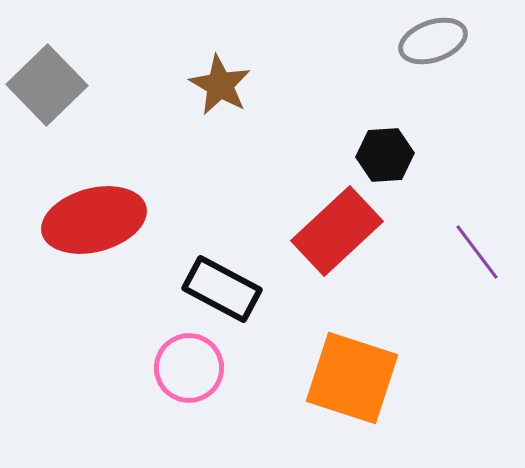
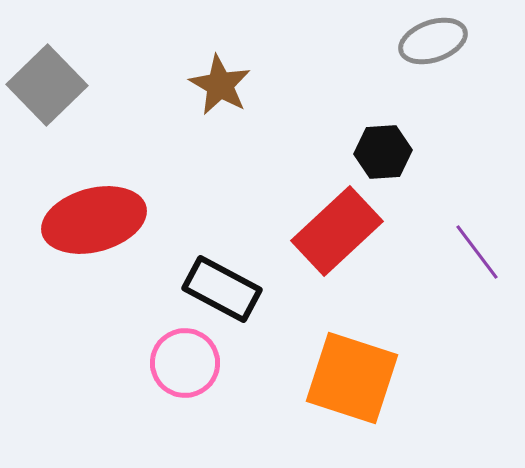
black hexagon: moved 2 px left, 3 px up
pink circle: moved 4 px left, 5 px up
